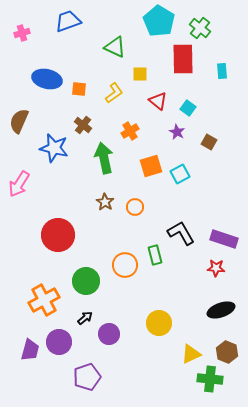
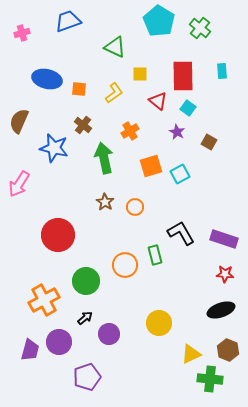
red rectangle at (183, 59): moved 17 px down
red star at (216, 268): moved 9 px right, 6 px down
brown hexagon at (227, 352): moved 1 px right, 2 px up
